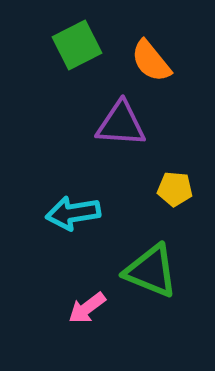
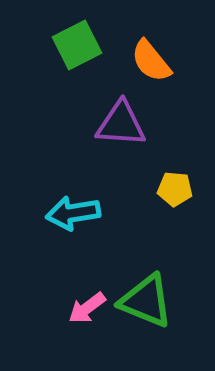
green triangle: moved 5 px left, 30 px down
